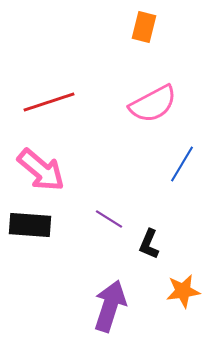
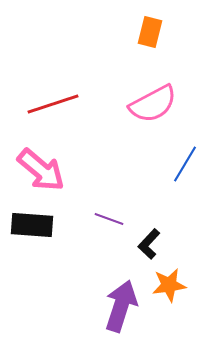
orange rectangle: moved 6 px right, 5 px down
red line: moved 4 px right, 2 px down
blue line: moved 3 px right
purple line: rotated 12 degrees counterclockwise
black rectangle: moved 2 px right
black L-shape: rotated 20 degrees clockwise
orange star: moved 14 px left, 6 px up
purple arrow: moved 11 px right
